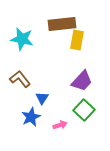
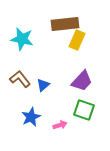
brown rectangle: moved 3 px right
yellow rectangle: rotated 12 degrees clockwise
blue triangle: moved 1 px right, 13 px up; rotated 16 degrees clockwise
green square: rotated 25 degrees counterclockwise
